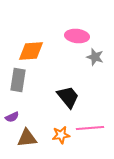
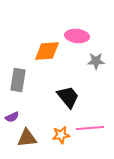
orange diamond: moved 16 px right
gray star: moved 1 px right, 4 px down; rotated 18 degrees counterclockwise
